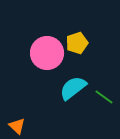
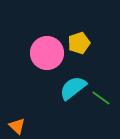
yellow pentagon: moved 2 px right
green line: moved 3 px left, 1 px down
